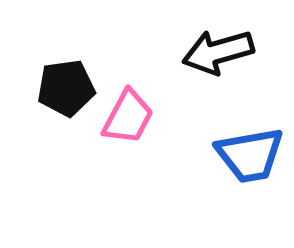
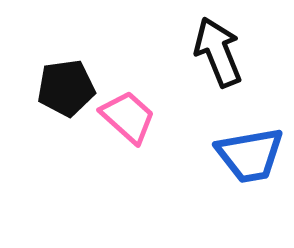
black arrow: rotated 84 degrees clockwise
pink trapezoid: rotated 76 degrees counterclockwise
